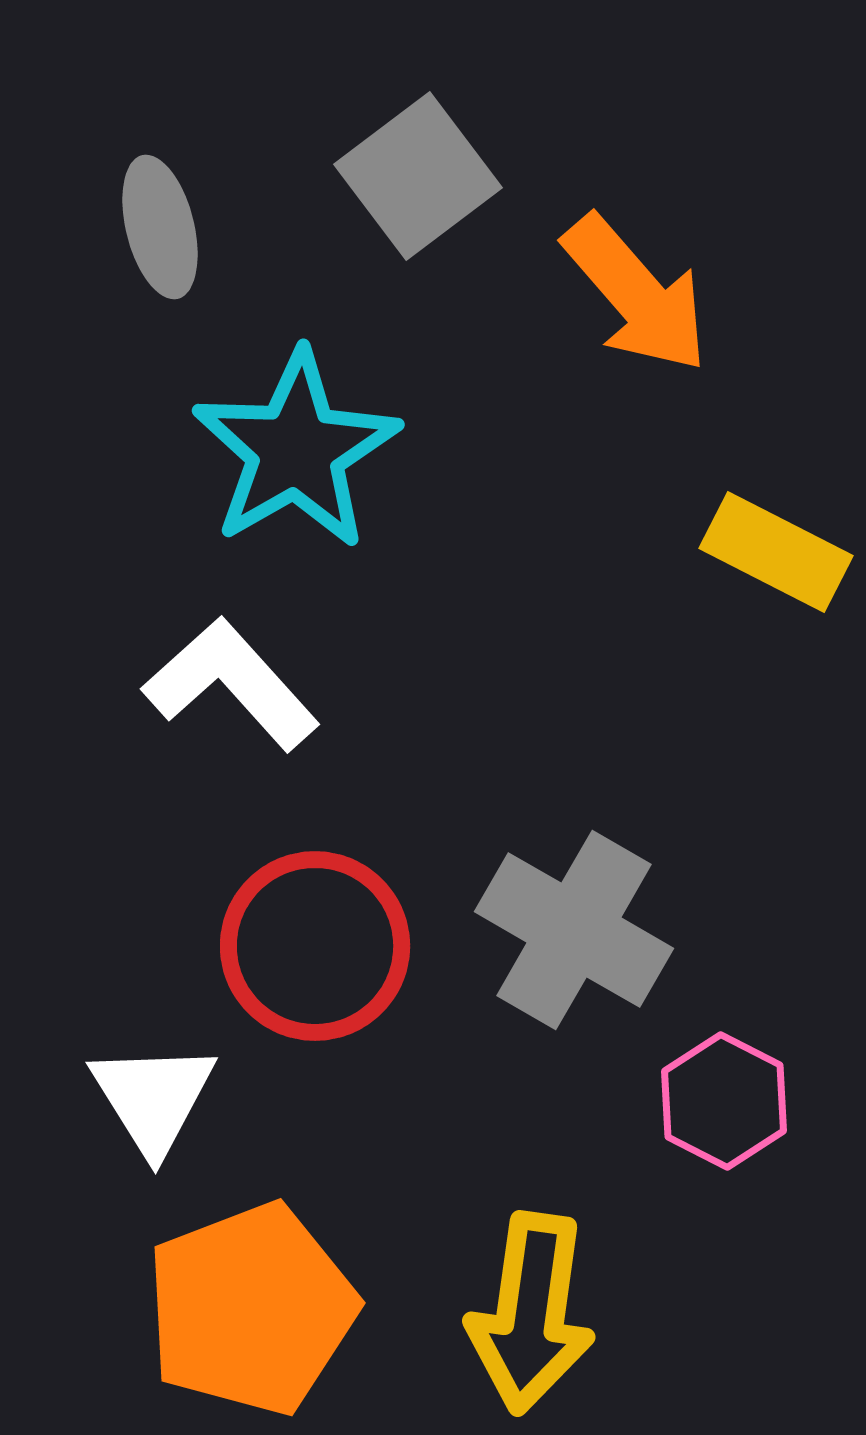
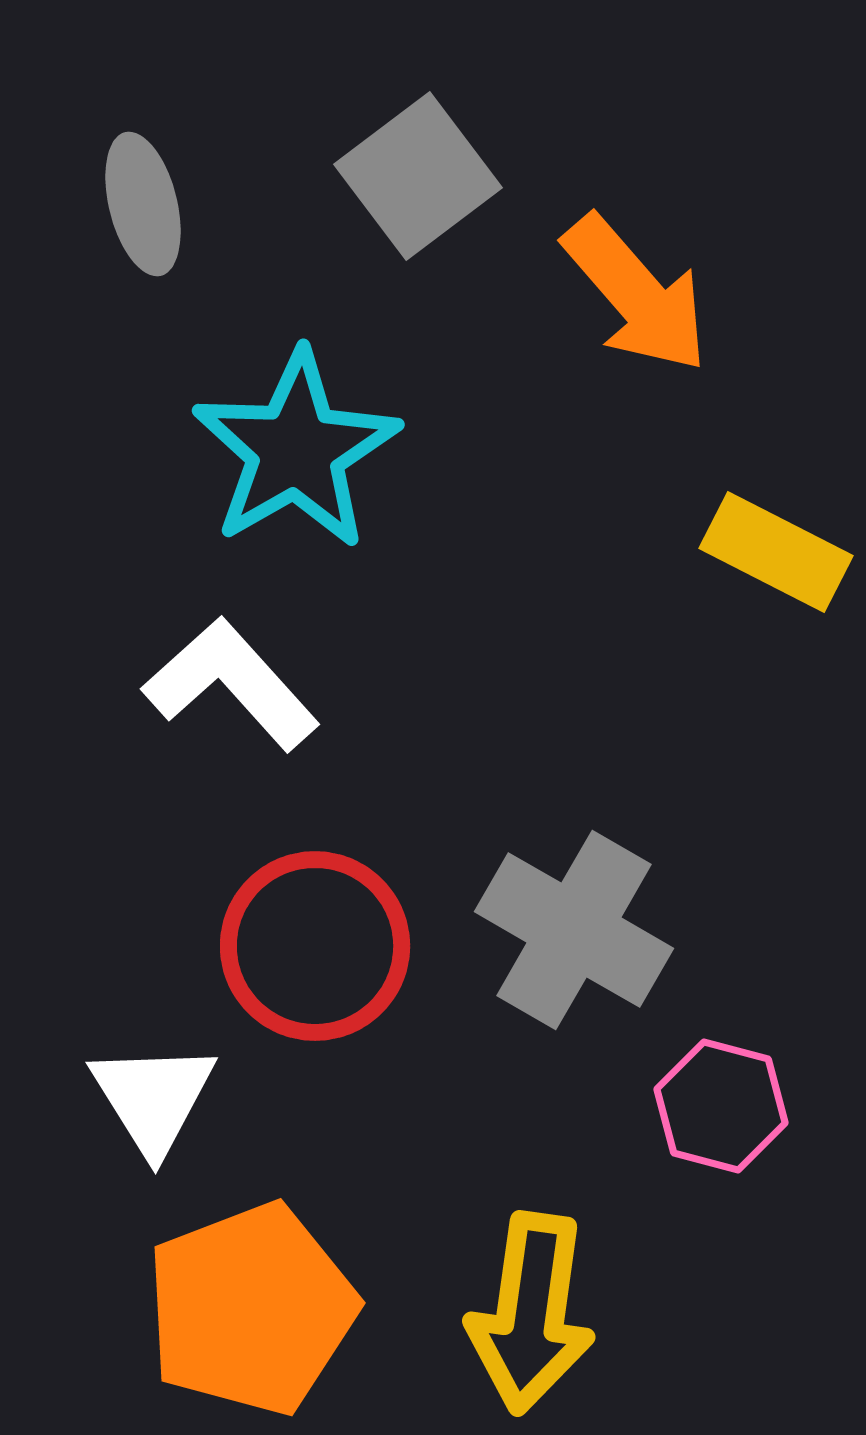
gray ellipse: moved 17 px left, 23 px up
pink hexagon: moved 3 px left, 5 px down; rotated 12 degrees counterclockwise
